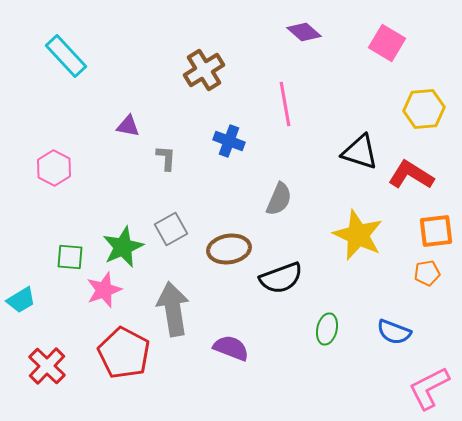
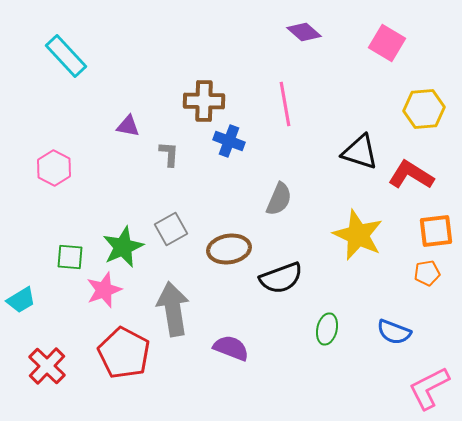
brown cross: moved 31 px down; rotated 33 degrees clockwise
gray L-shape: moved 3 px right, 4 px up
